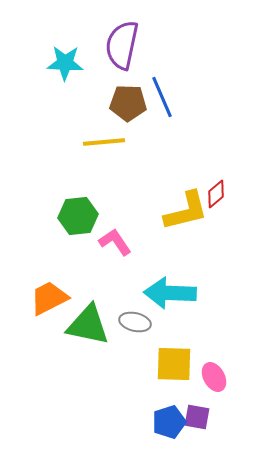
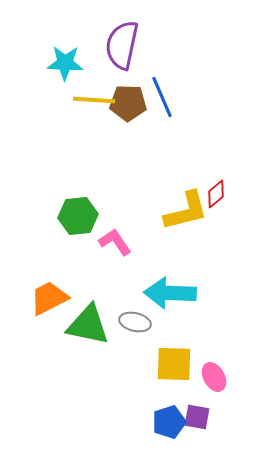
yellow line: moved 10 px left, 42 px up; rotated 9 degrees clockwise
